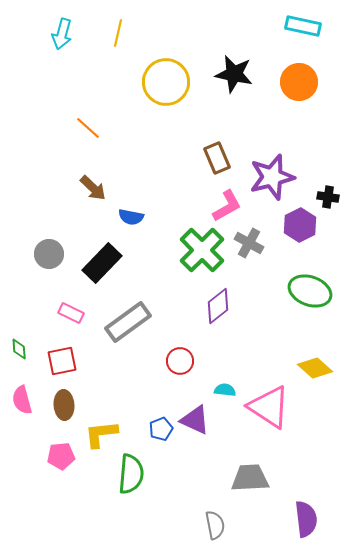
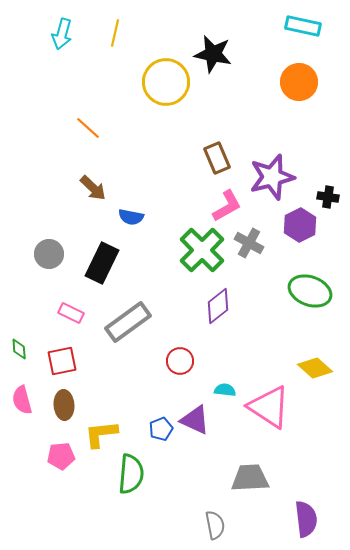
yellow line: moved 3 px left
black star: moved 21 px left, 20 px up
black rectangle: rotated 18 degrees counterclockwise
